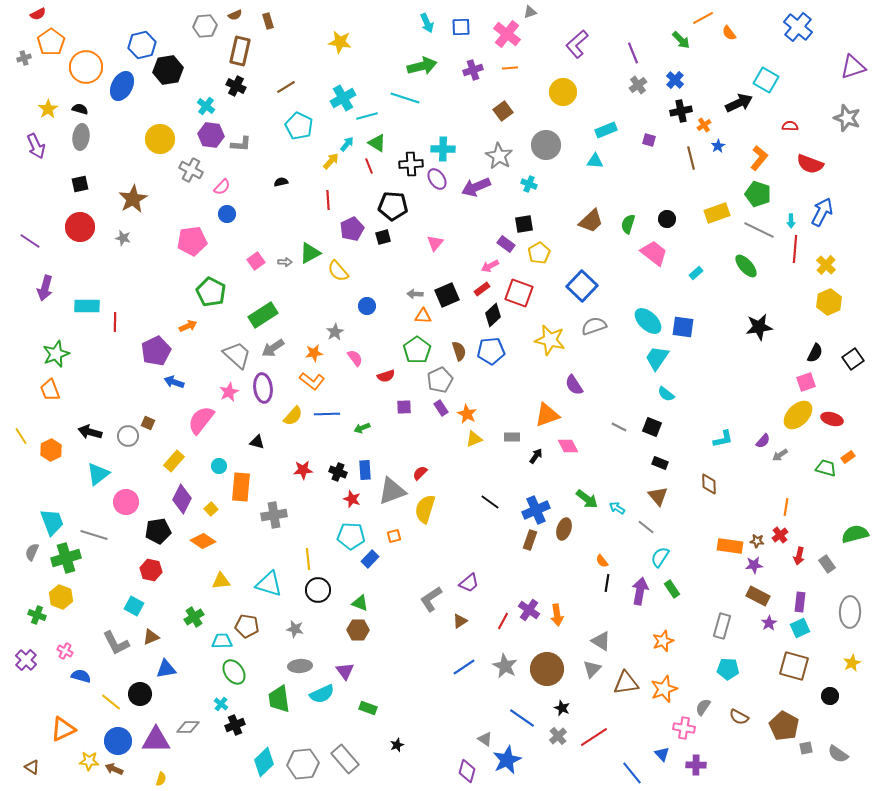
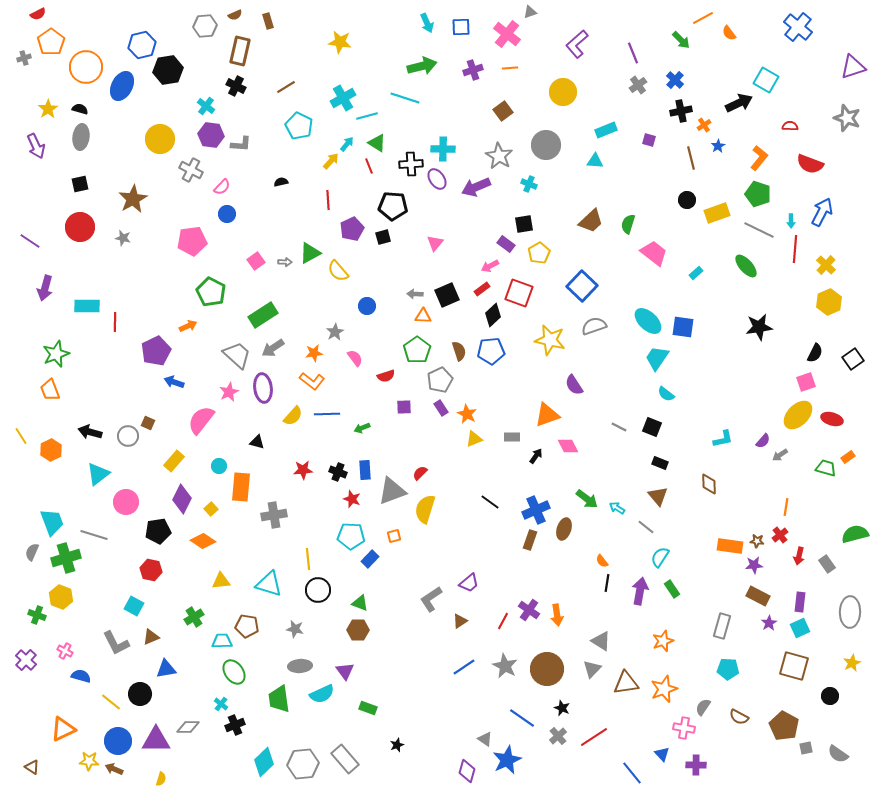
black circle at (667, 219): moved 20 px right, 19 px up
